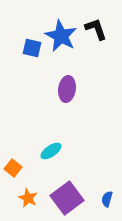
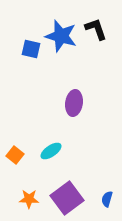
blue star: rotated 12 degrees counterclockwise
blue square: moved 1 px left, 1 px down
purple ellipse: moved 7 px right, 14 px down
orange square: moved 2 px right, 13 px up
orange star: moved 1 px right, 1 px down; rotated 24 degrees counterclockwise
